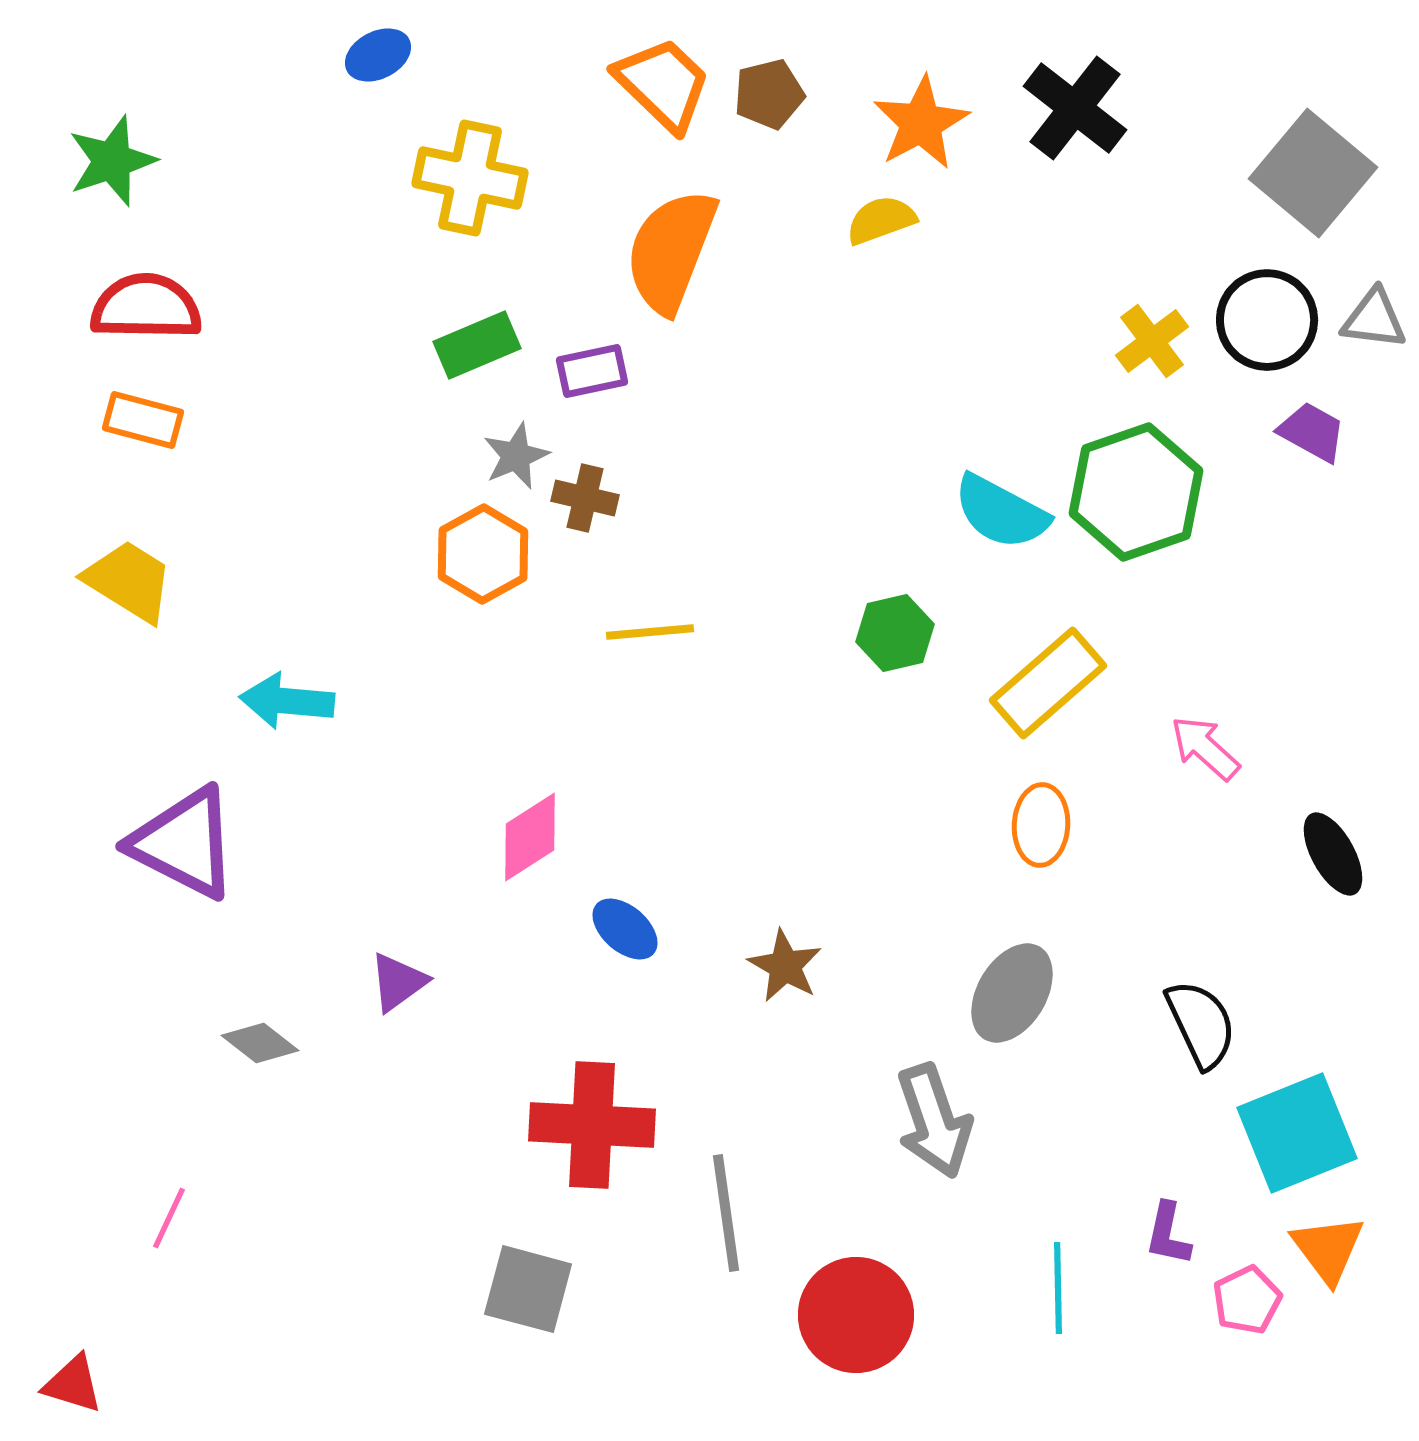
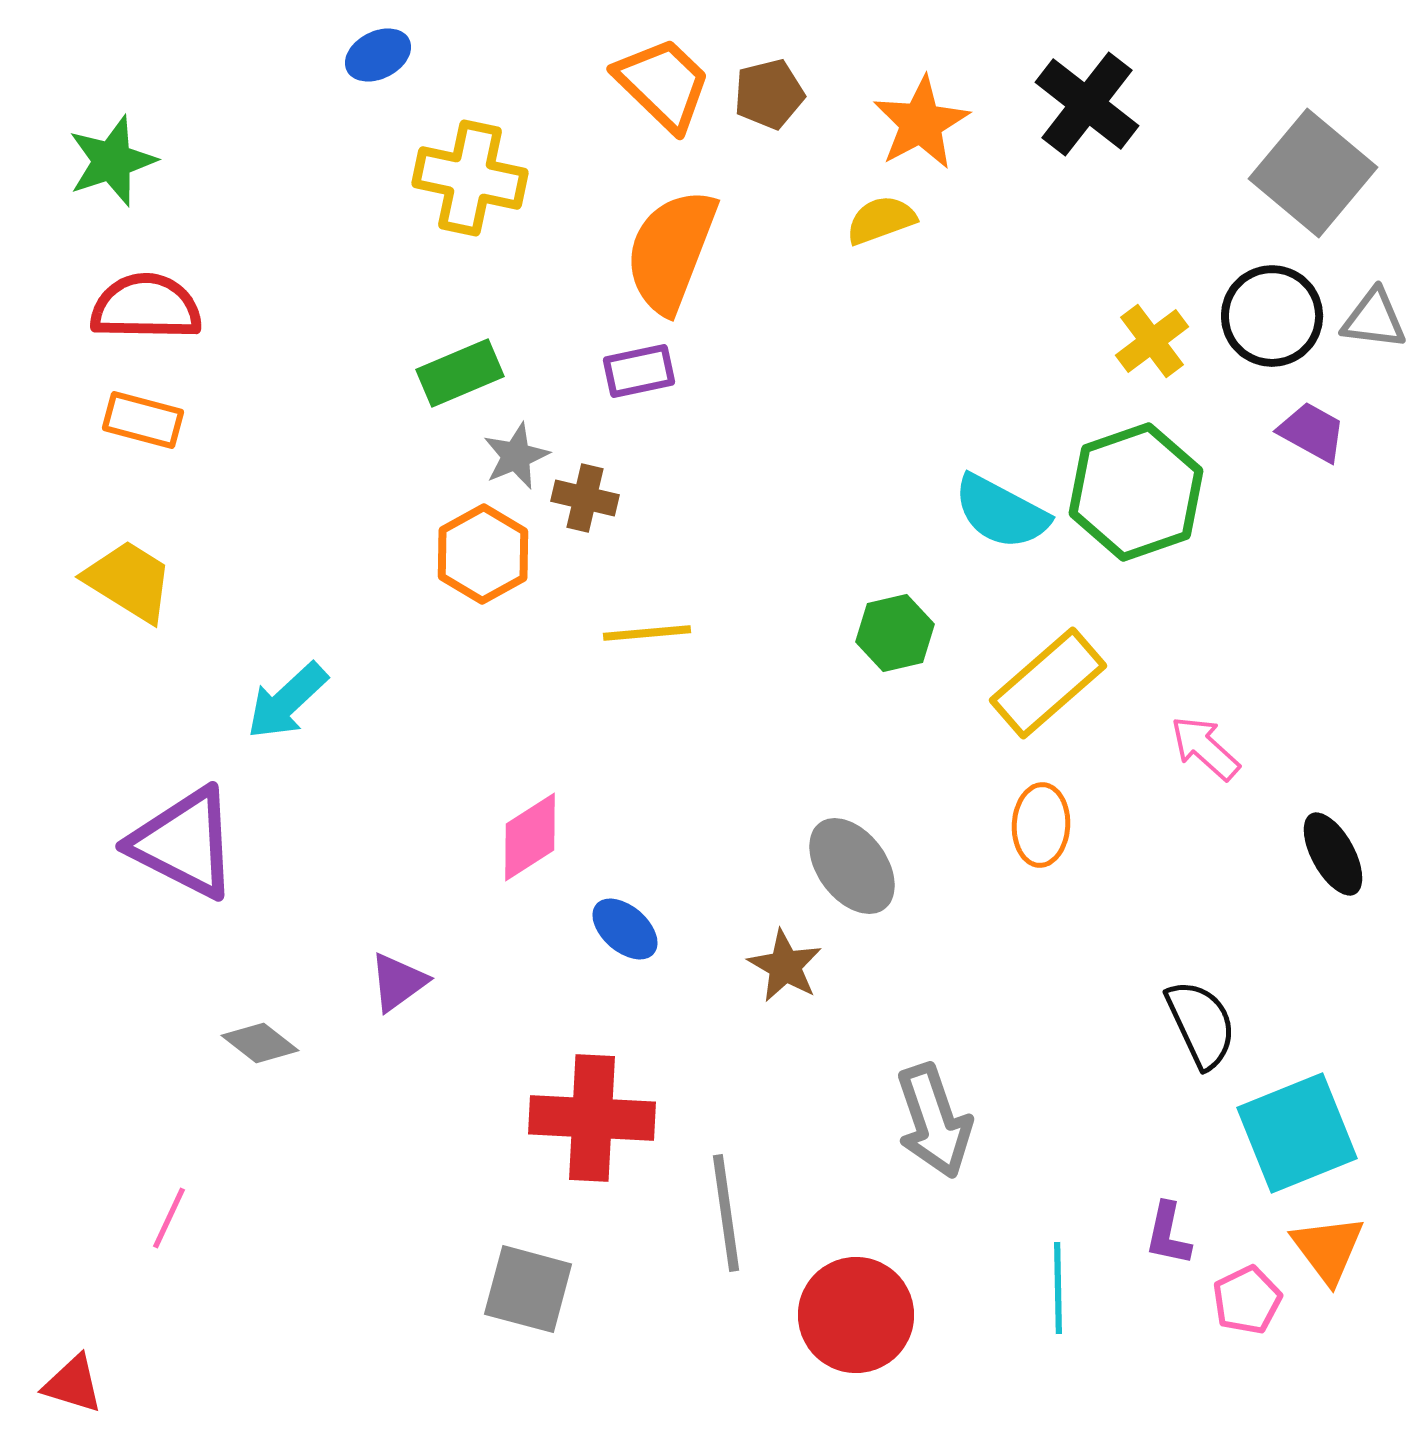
black cross at (1075, 108): moved 12 px right, 4 px up
black circle at (1267, 320): moved 5 px right, 4 px up
green rectangle at (477, 345): moved 17 px left, 28 px down
purple rectangle at (592, 371): moved 47 px right
yellow line at (650, 632): moved 3 px left, 1 px down
cyan arrow at (287, 701): rotated 48 degrees counterclockwise
gray ellipse at (1012, 993): moved 160 px left, 127 px up; rotated 68 degrees counterclockwise
red cross at (592, 1125): moved 7 px up
